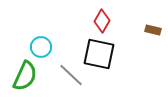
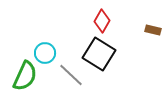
cyan circle: moved 4 px right, 6 px down
black square: rotated 20 degrees clockwise
